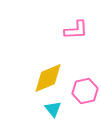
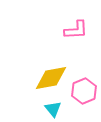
yellow diamond: moved 3 px right; rotated 12 degrees clockwise
pink hexagon: moved 1 px left; rotated 10 degrees counterclockwise
